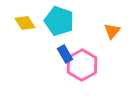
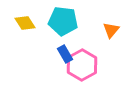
cyan pentagon: moved 4 px right; rotated 12 degrees counterclockwise
orange triangle: moved 1 px left, 1 px up
